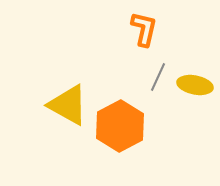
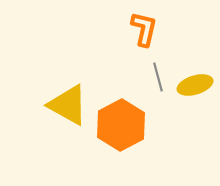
gray line: rotated 40 degrees counterclockwise
yellow ellipse: rotated 28 degrees counterclockwise
orange hexagon: moved 1 px right, 1 px up
